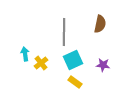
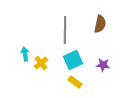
gray line: moved 1 px right, 2 px up
